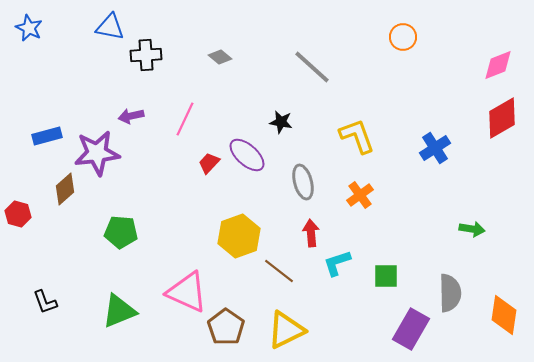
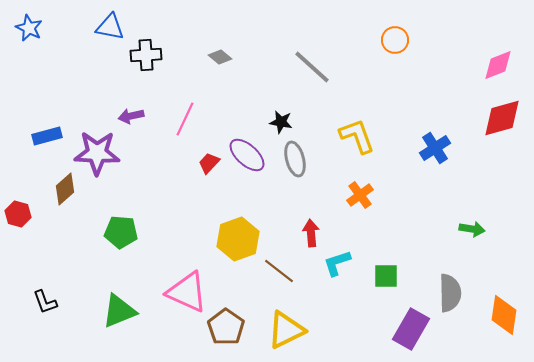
orange circle: moved 8 px left, 3 px down
red diamond: rotated 15 degrees clockwise
purple star: rotated 9 degrees clockwise
gray ellipse: moved 8 px left, 23 px up
yellow hexagon: moved 1 px left, 3 px down
